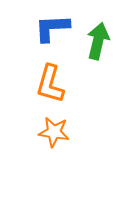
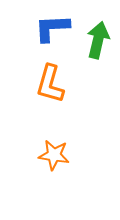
green arrow: moved 1 px up
orange star: moved 23 px down
